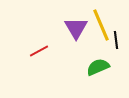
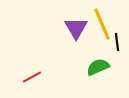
yellow line: moved 1 px right, 1 px up
black line: moved 1 px right, 2 px down
red line: moved 7 px left, 26 px down
